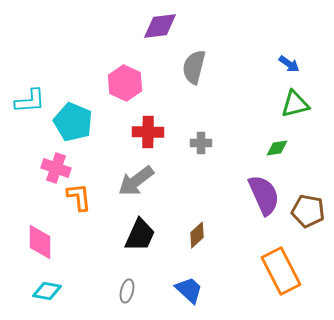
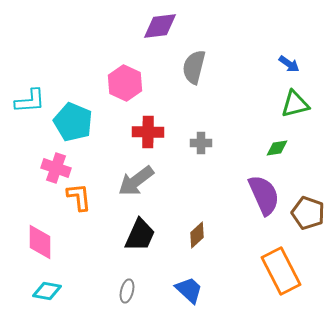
brown pentagon: moved 2 px down; rotated 8 degrees clockwise
